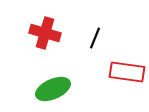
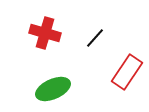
black line: rotated 20 degrees clockwise
red rectangle: rotated 64 degrees counterclockwise
